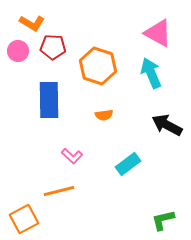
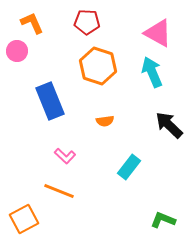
orange L-shape: rotated 145 degrees counterclockwise
red pentagon: moved 34 px right, 25 px up
pink circle: moved 1 px left
cyan arrow: moved 1 px right, 1 px up
blue rectangle: moved 1 px right, 1 px down; rotated 21 degrees counterclockwise
orange semicircle: moved 1 px right, 6 px down
black arrow: moved 2 px right; rotated 16 degrees clockwise
pink L-shape: moved 7 px left
cyan rectangle: moved 1 px right, 3 px down; rotated 15 degrees counterclockwise
orange line: rotated 36 degrees clockwise
green L-shape: rotated 35 degrees clockwise
